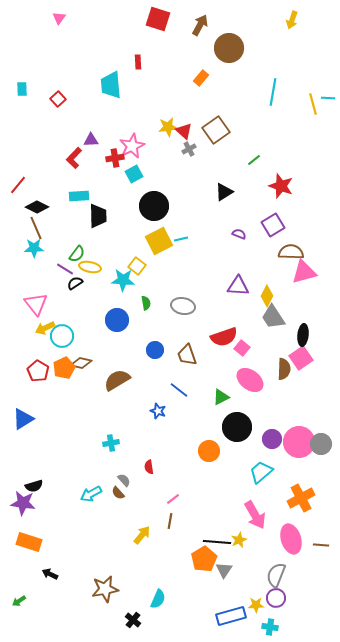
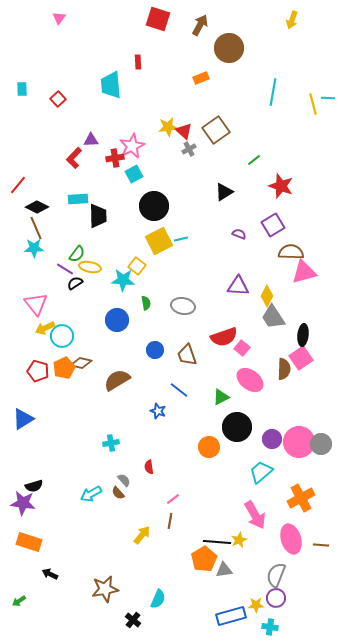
orange rectangle at (201, 78): rotated 28 degrees clockwise
cyan rectangle at (79, 196): moved 1 px left, 3 px down
red pentagon at (38, 371): rotated 15 degrees counterclockwise
orange circle at (209, 451): moved 4 px up
gray triangle at (224, 570): rotated 48 degrees clockwise
